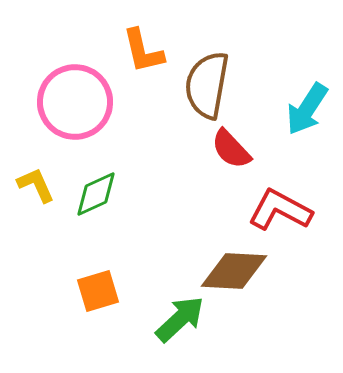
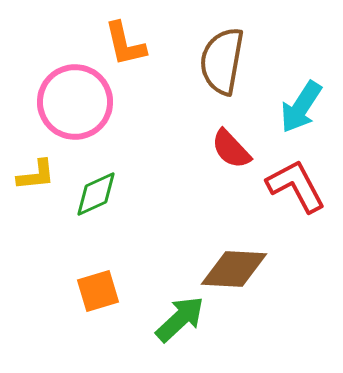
orange L-shape: moved 18 px left, 7 px up
brown semicircle: moved 15 px right, 24 px up
cyan arrow: moved 6 px left, 2 px up
yellow L-shape: moved 10 px up; rotated 108 degrees clockwise
red L-shape: moved 16 px right, 24 px up; rotated 34 degrees clockwise
brown diamond: moved 2 px up
